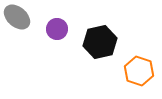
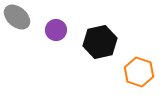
purple circle: moved 1 px left, 1 px down
orange hexagon: moved 1 px down
